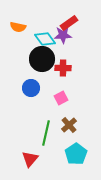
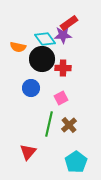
orange semicircle: moved 20 px down
green line: moved 3 px right, 9 px up
cyan pentagon: moved 8 px down
red triangle: moved 2 px left, 7 px up
